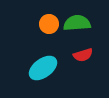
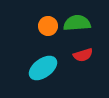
orange circle: moved 1 px left, 2 px down
